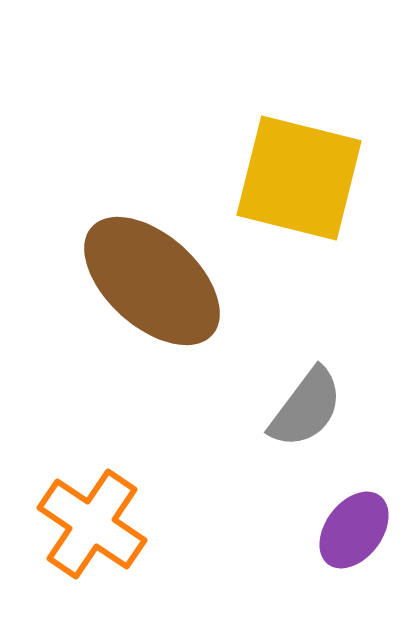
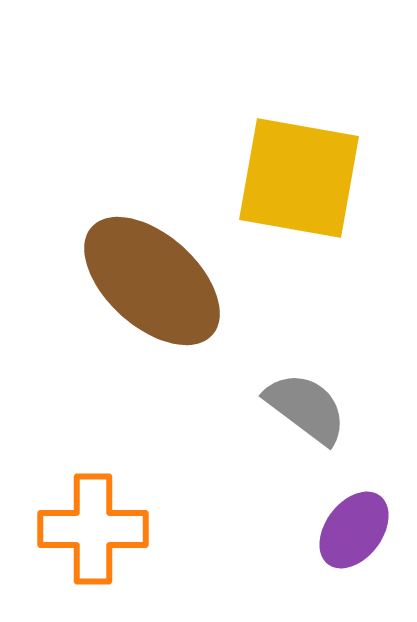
yellow square: rotated 4 degrees counterclockwise
gray semicircle: rotated 90 degrees counterclockwise
orange cross: moved 1 px right, 5 px down; rotated 34 degrees counterclockwise
